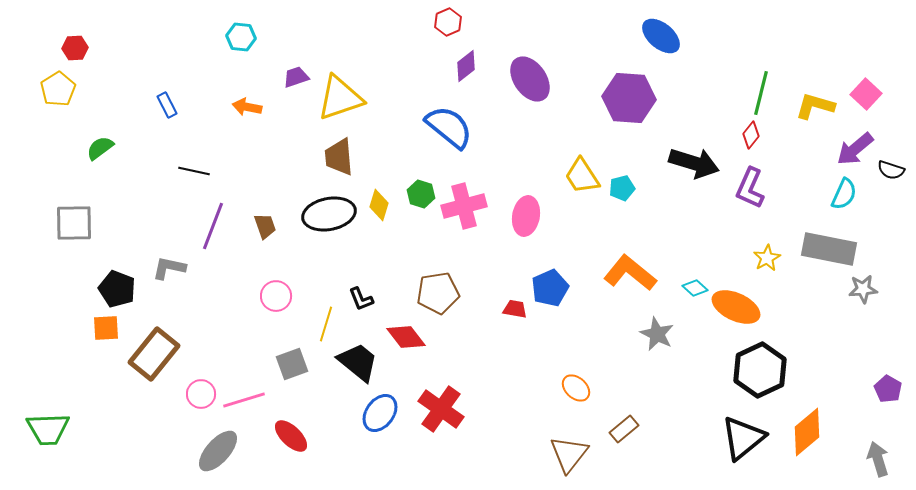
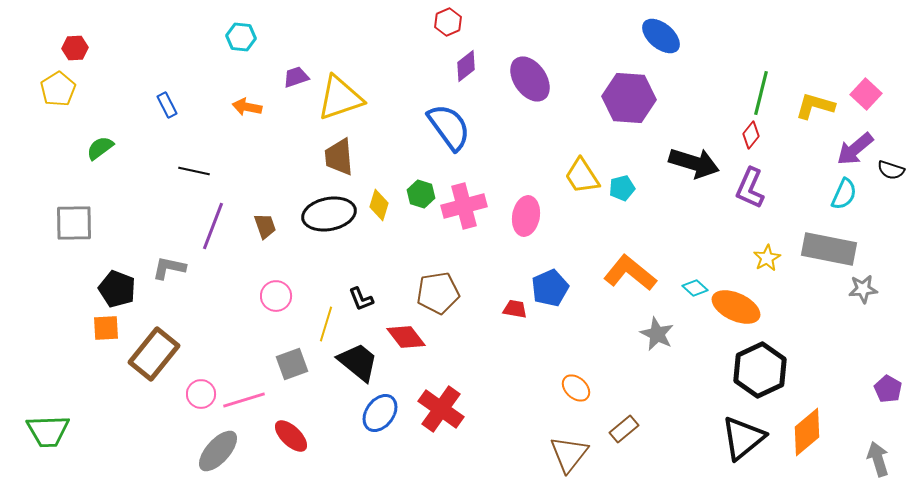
blue semicircle at (449, 127): rotated 15 degrees clockwise
green trapezoid at (48, 429): moved 2 px down
